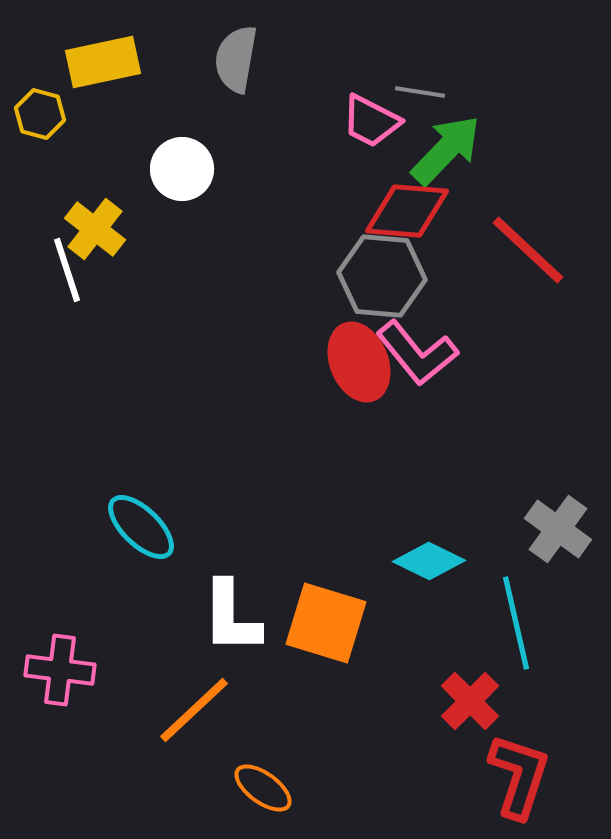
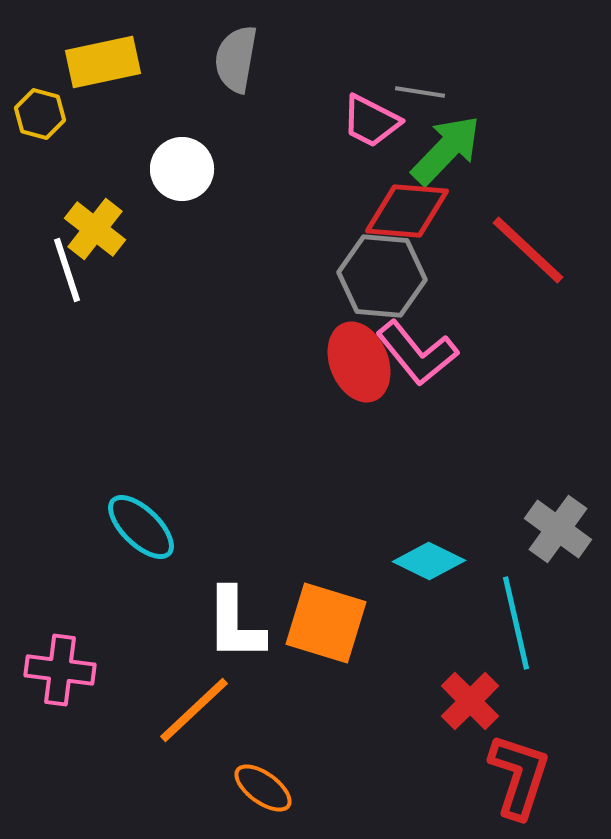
white L-shape: moved 4 px right, 7 px down
